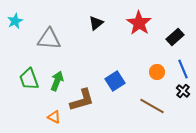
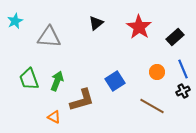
red star: moved 4 px down
gray triangle: moved 2 px up
black cross: rotated 24 degrees clockwise
